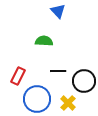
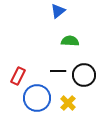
blue triangle: rotated 35 degrees clockwise
green semicircle: moved 26 px right
black circle: moved 6 px up
blue circle: moved 1 px up
